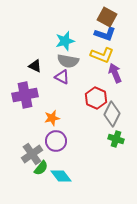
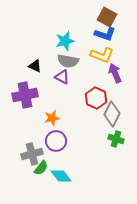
gray cross: rotated 20 degrees clockwise
